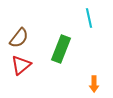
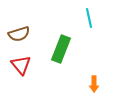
brown semicircle: moved 4 px up; rotated 35 degrees clockwise
red triangle: rotated 30 degrees counterclockwise
